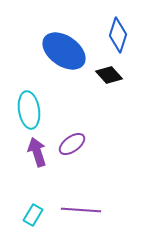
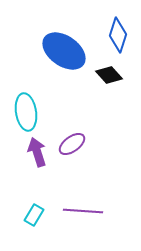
cyan ellipse: moved 3 px left, 2 px down
purple line: moved 2 px right, 1 px down
cyan rectangle: moved 1 px right
